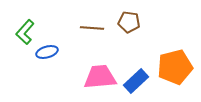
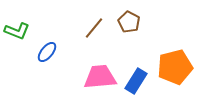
brown pentagon: rotated 20 degrees clockwise
brown line: moved 2 px right; rotated 55 degrees counterclockwise
green L-shape: moved 8 px left, 1 px up; rotated 110 degrees counterclockwise
blue ellipse: rotated 35 degrees counterclockwise
blue rectangle: rotated 15 degrees counterclockwise
